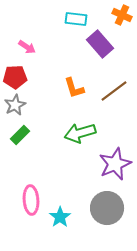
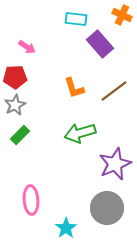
cyan star: moved 6 px right, 11 px down
